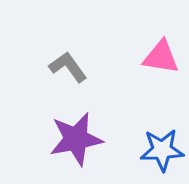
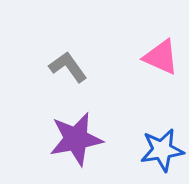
pink triangle: rotated 15 degrees clockwise
blue star: rotated 6 degrees counterclockwise
